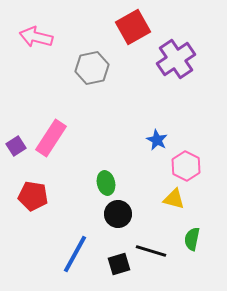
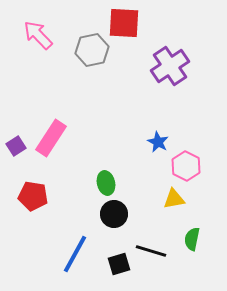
red square: moved 9 px left, 4 px up; rotated 32 degrees clockwise
pink arrow: moved 2 px right, 2 px up; rotated 32 degrees clockwise
purple cross: moved 6 px left, 7 px down
gray hexagon: moved 18 px up
blue star: moved 1 px right, 2 px down
yellow triangle: rotated 25 degrees counterclockwise
black circle: moved 4 px left
